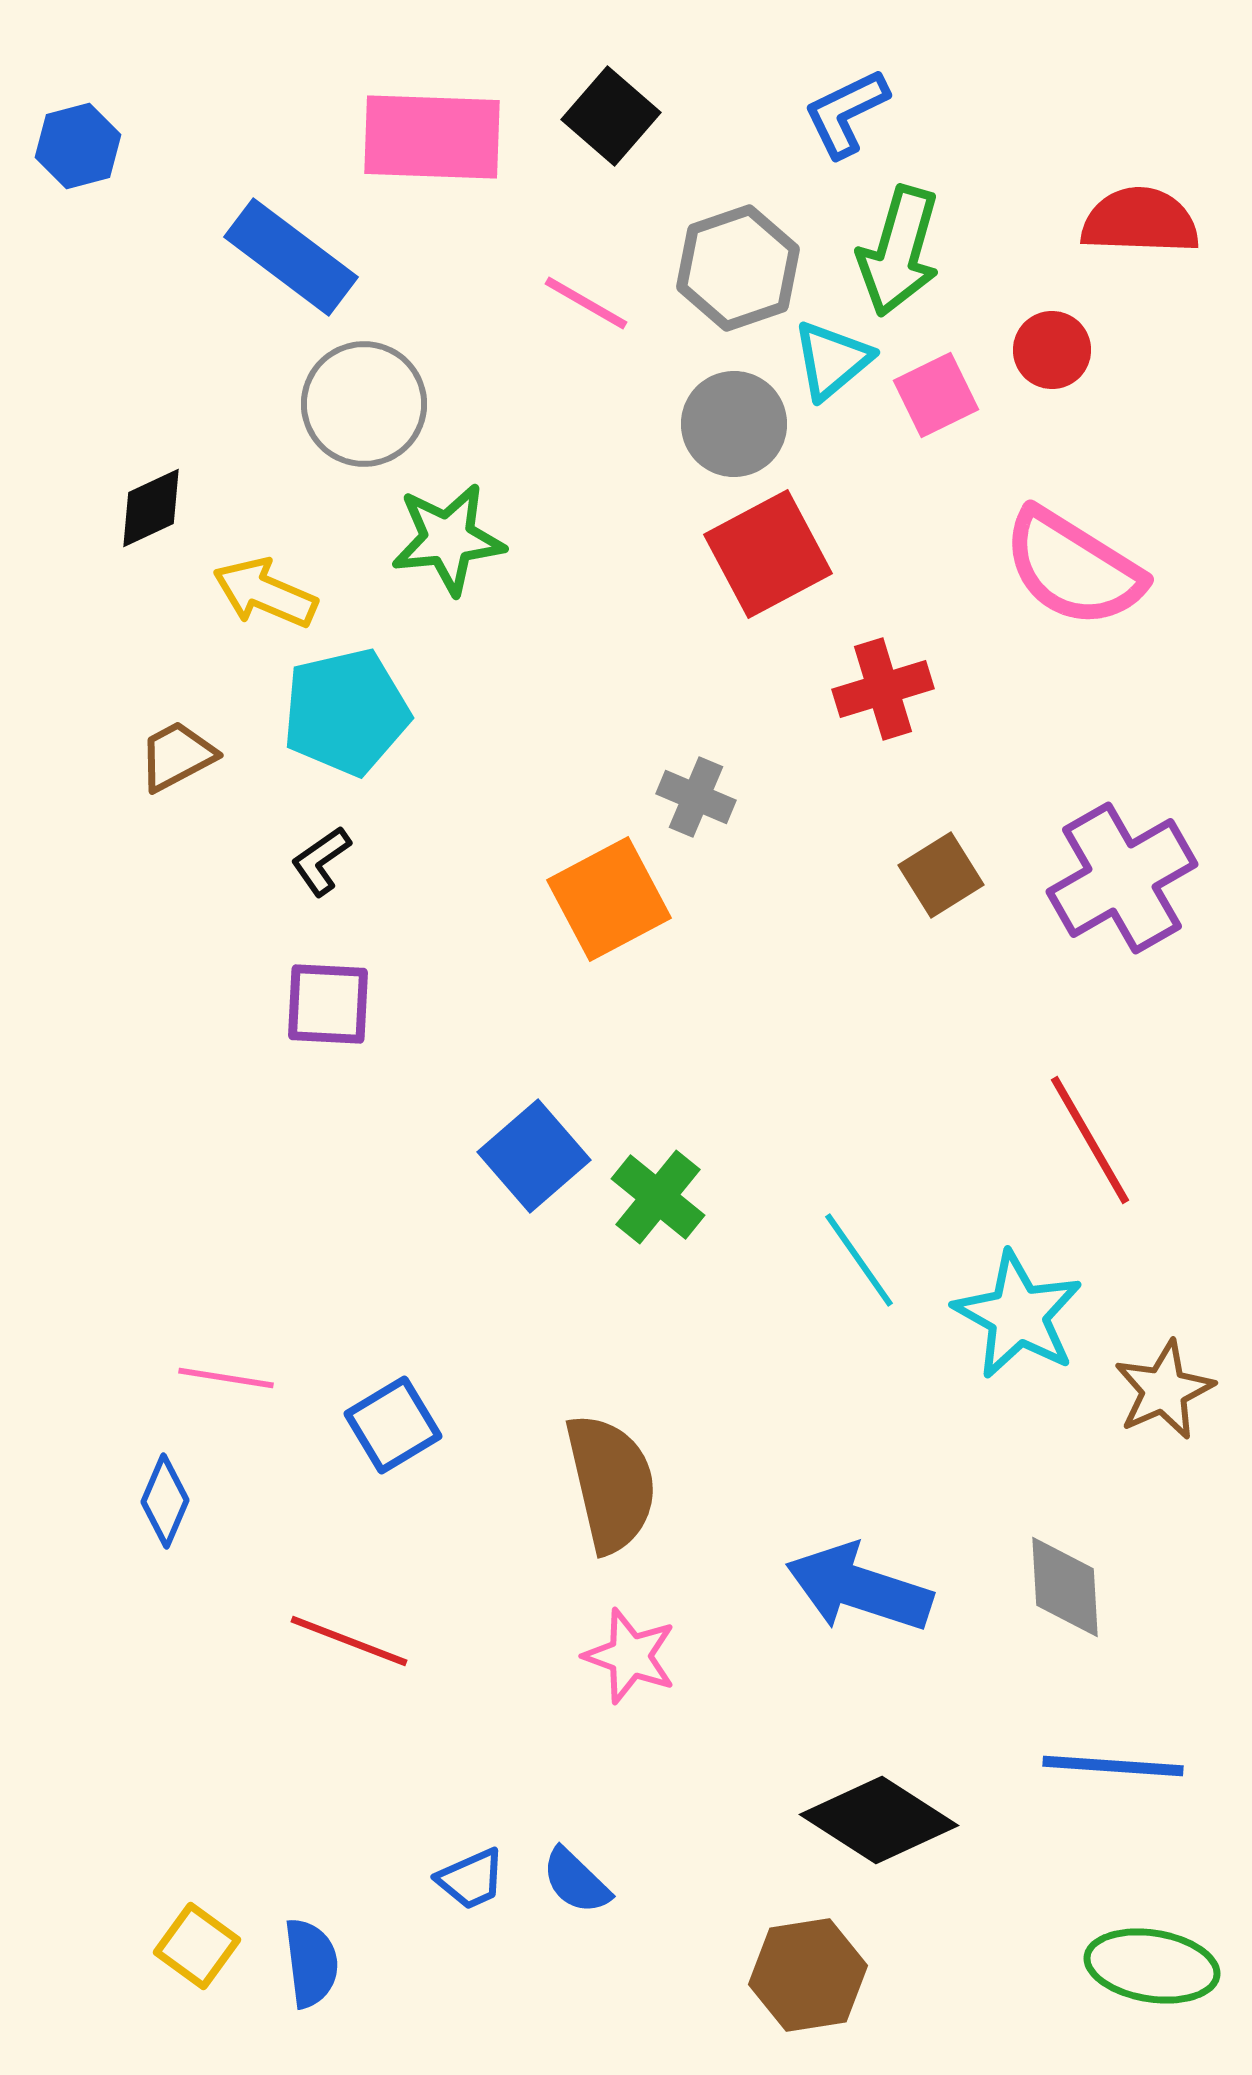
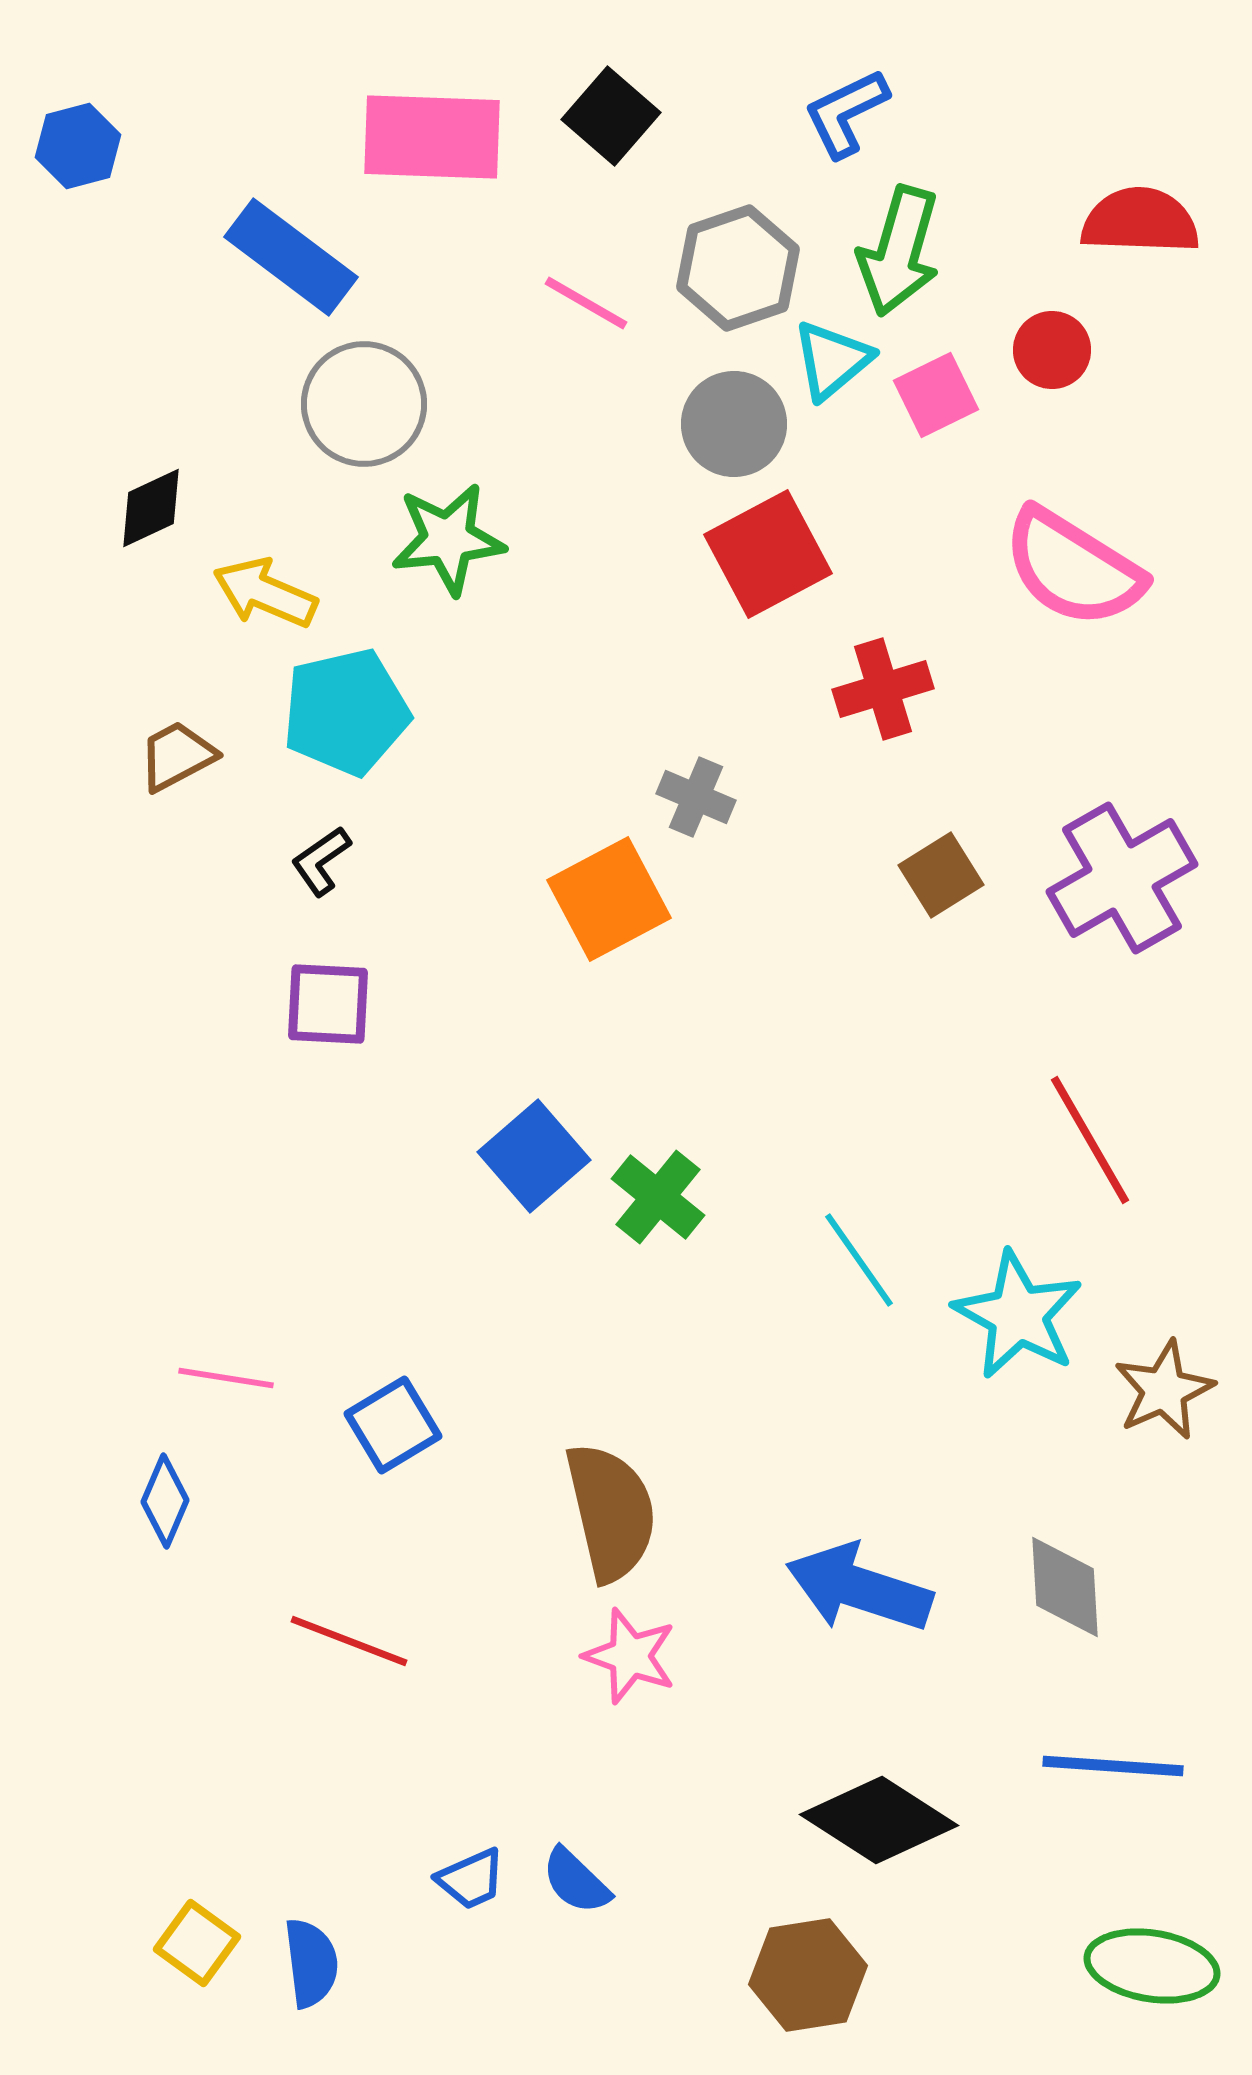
brown semicircle at (611, 1483): moved 29 px down
yellow square at (197, 1946): moved 3 px up
